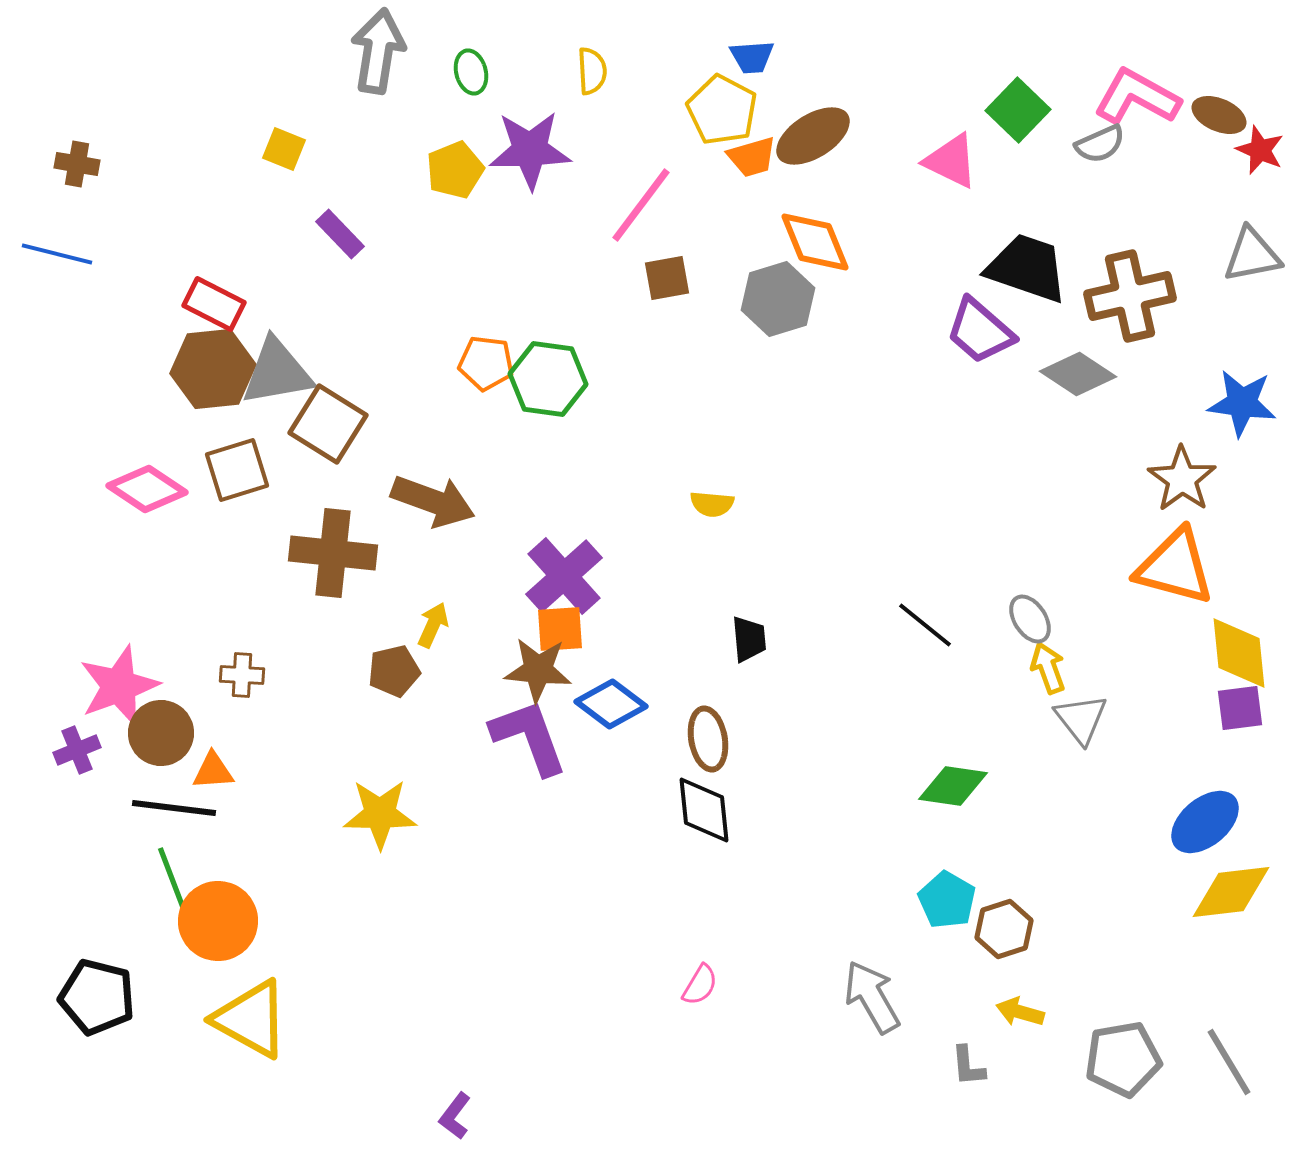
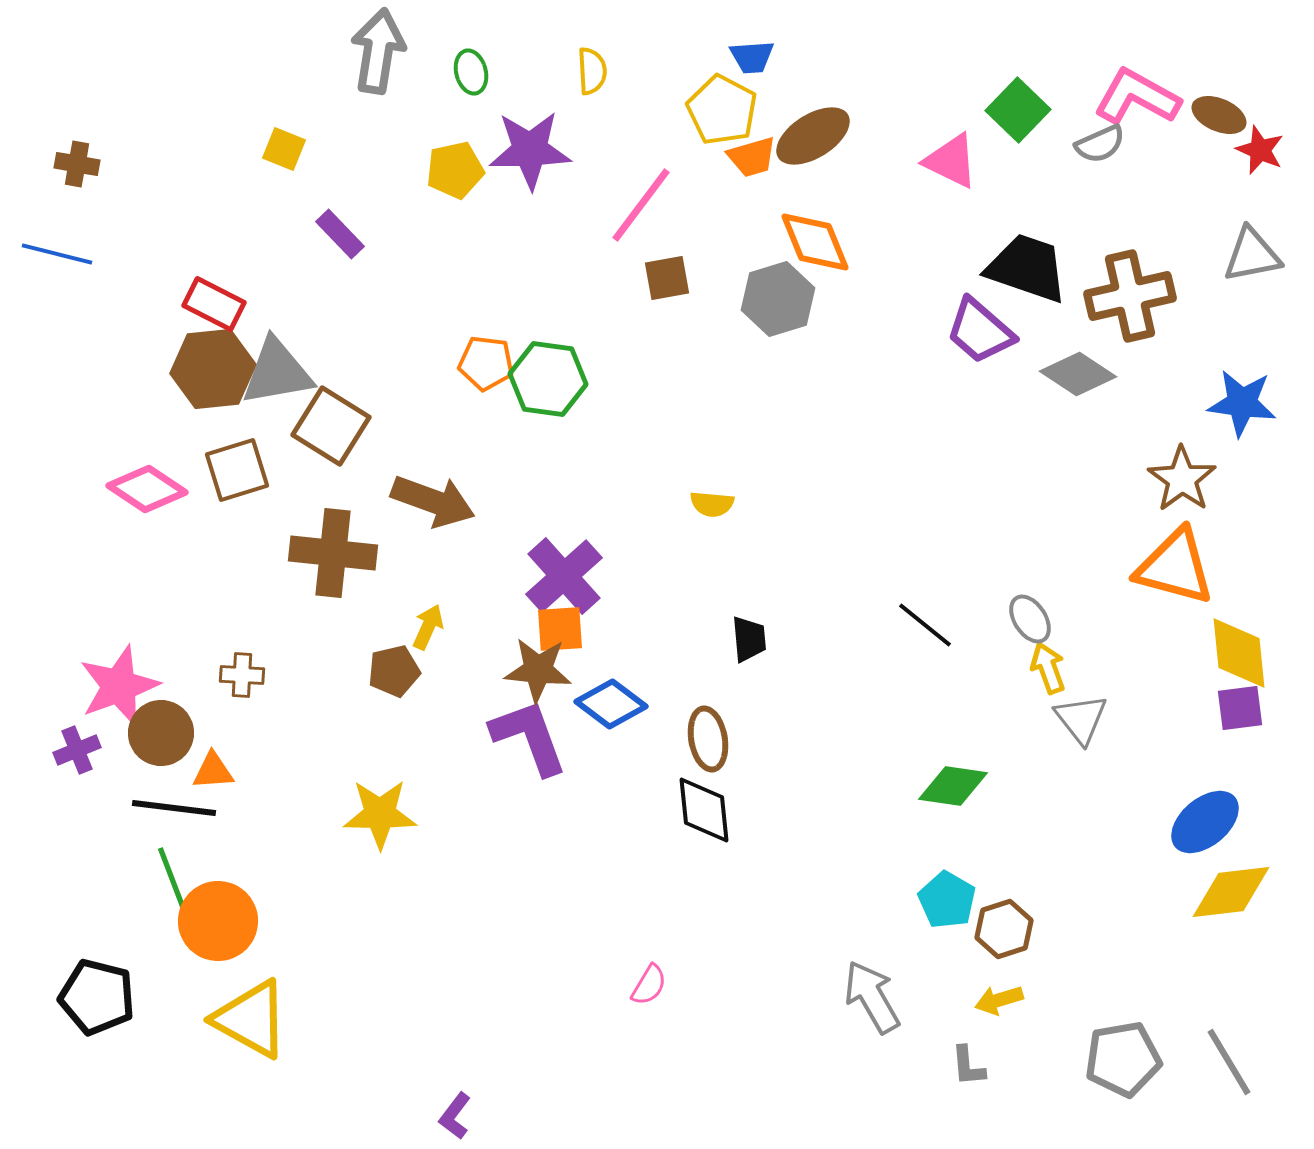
yellow pentagon at (455, 170): rotated 10 degrees clockwise
brown square at (328, 424): moved 3 px right, 2 px down
yellow arrow at (433, 625): moved 5 px left, 2 px down
pink semicircle at (700, 985): moved 51 px left
yellow arrow at (1020, 1012): moved 21 px left, 12 px up; rotated 33 degrees counterclockwise
